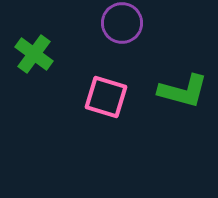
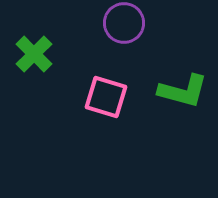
purple circle: moved 2 px right
green cross: rotated 9 degrees clockwise
